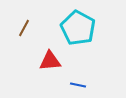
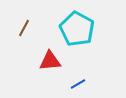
cyan pentagon: moved 1 px left, 1 px down
blue line: moved 1 px up; rotated 42 degrees counterclockwise
